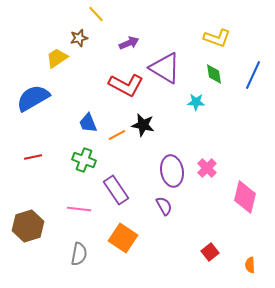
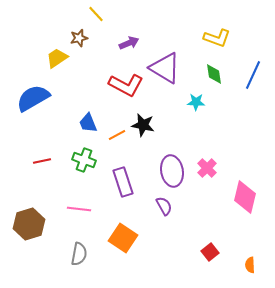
red line: moved 9 px right, 4 px down
purple rectangle: moved 7 px right, 8 px up; rotated 16 degrees clockwise
brown hexagon: moved 1 px right, 2 px up
